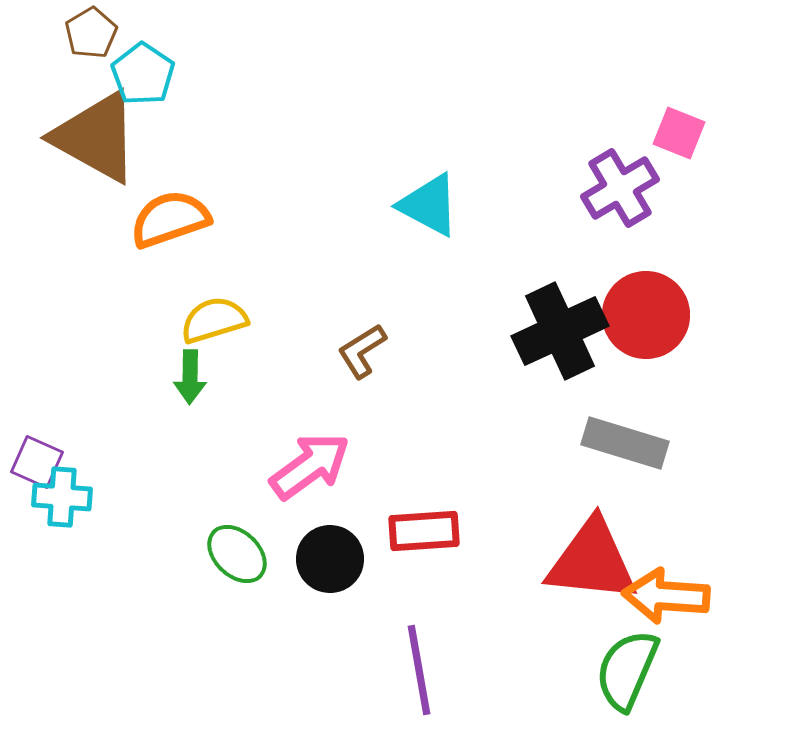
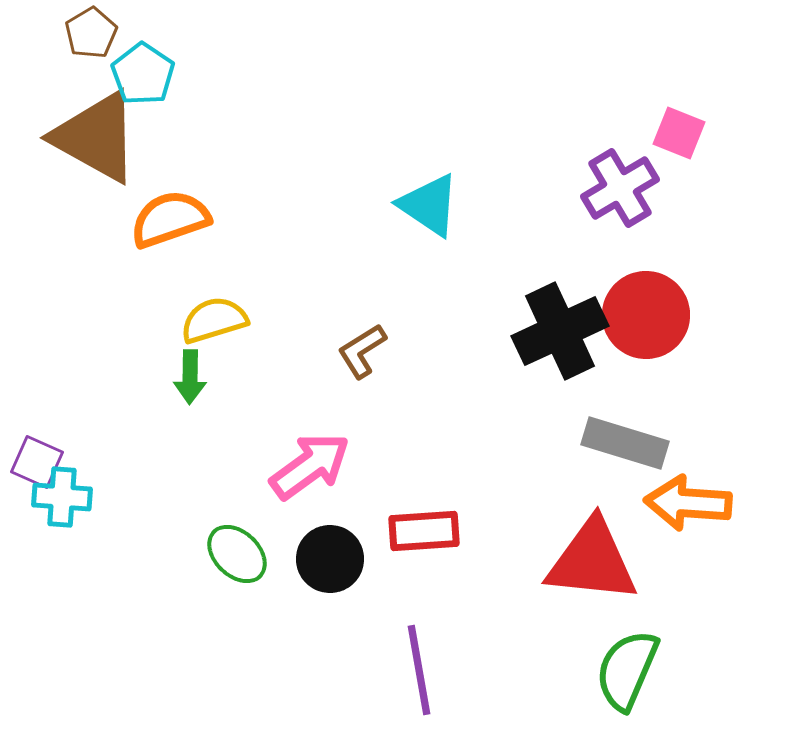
cyan triangle: rotated 6 degrees clockwise
orange arrow: moved 22 px right, 93 px up
